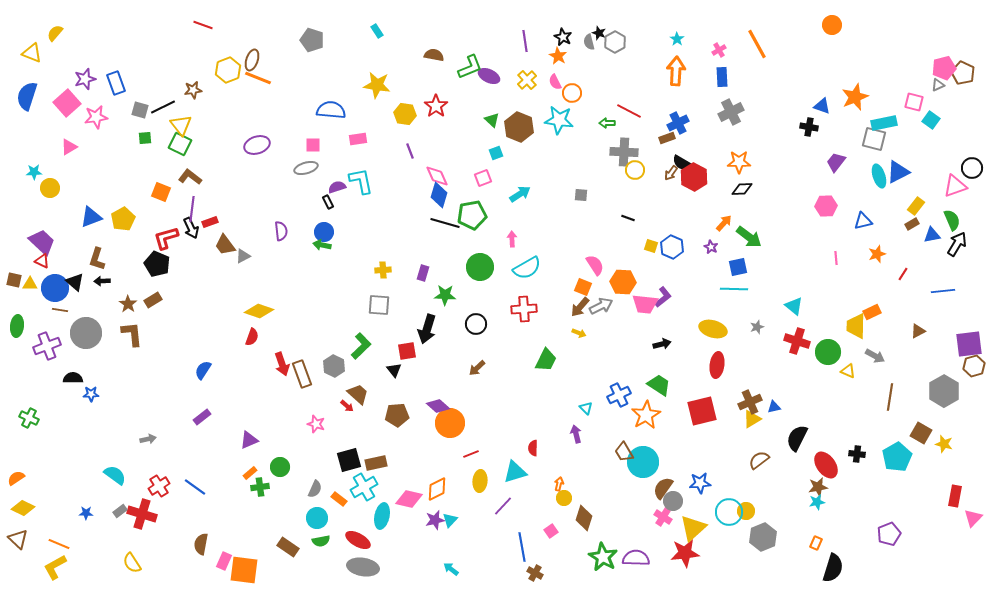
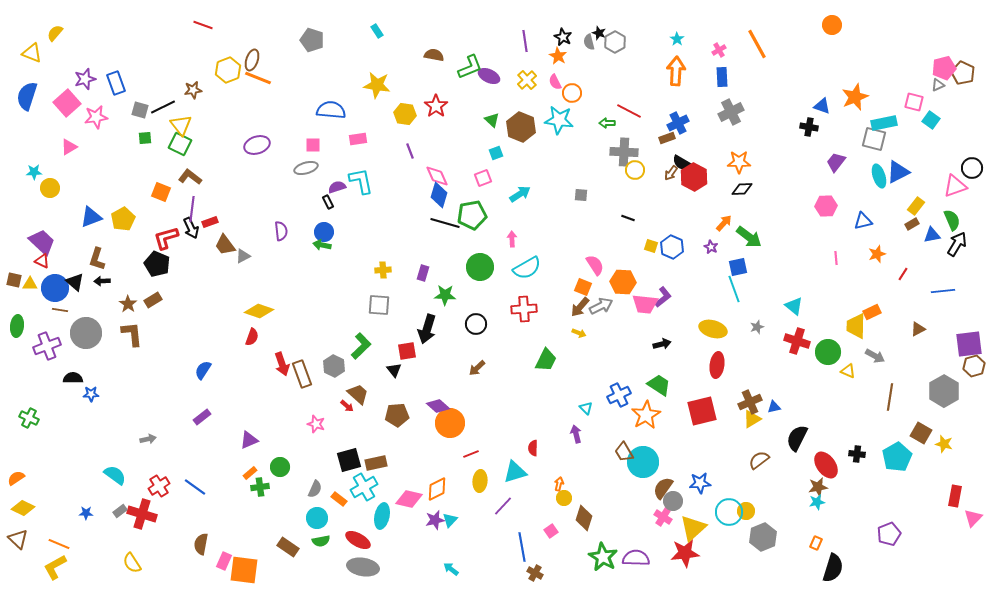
brown hexagon at (519, 127): moved 2 px right
cyan line at (734, 289): rotated 68 degrees clockwise
brown triangle at (918, 331): moved 2 px up
